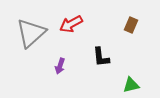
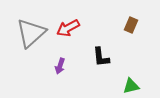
red arrow: moved 3 px left, 4 px down
green triangle: moved 1 px down
